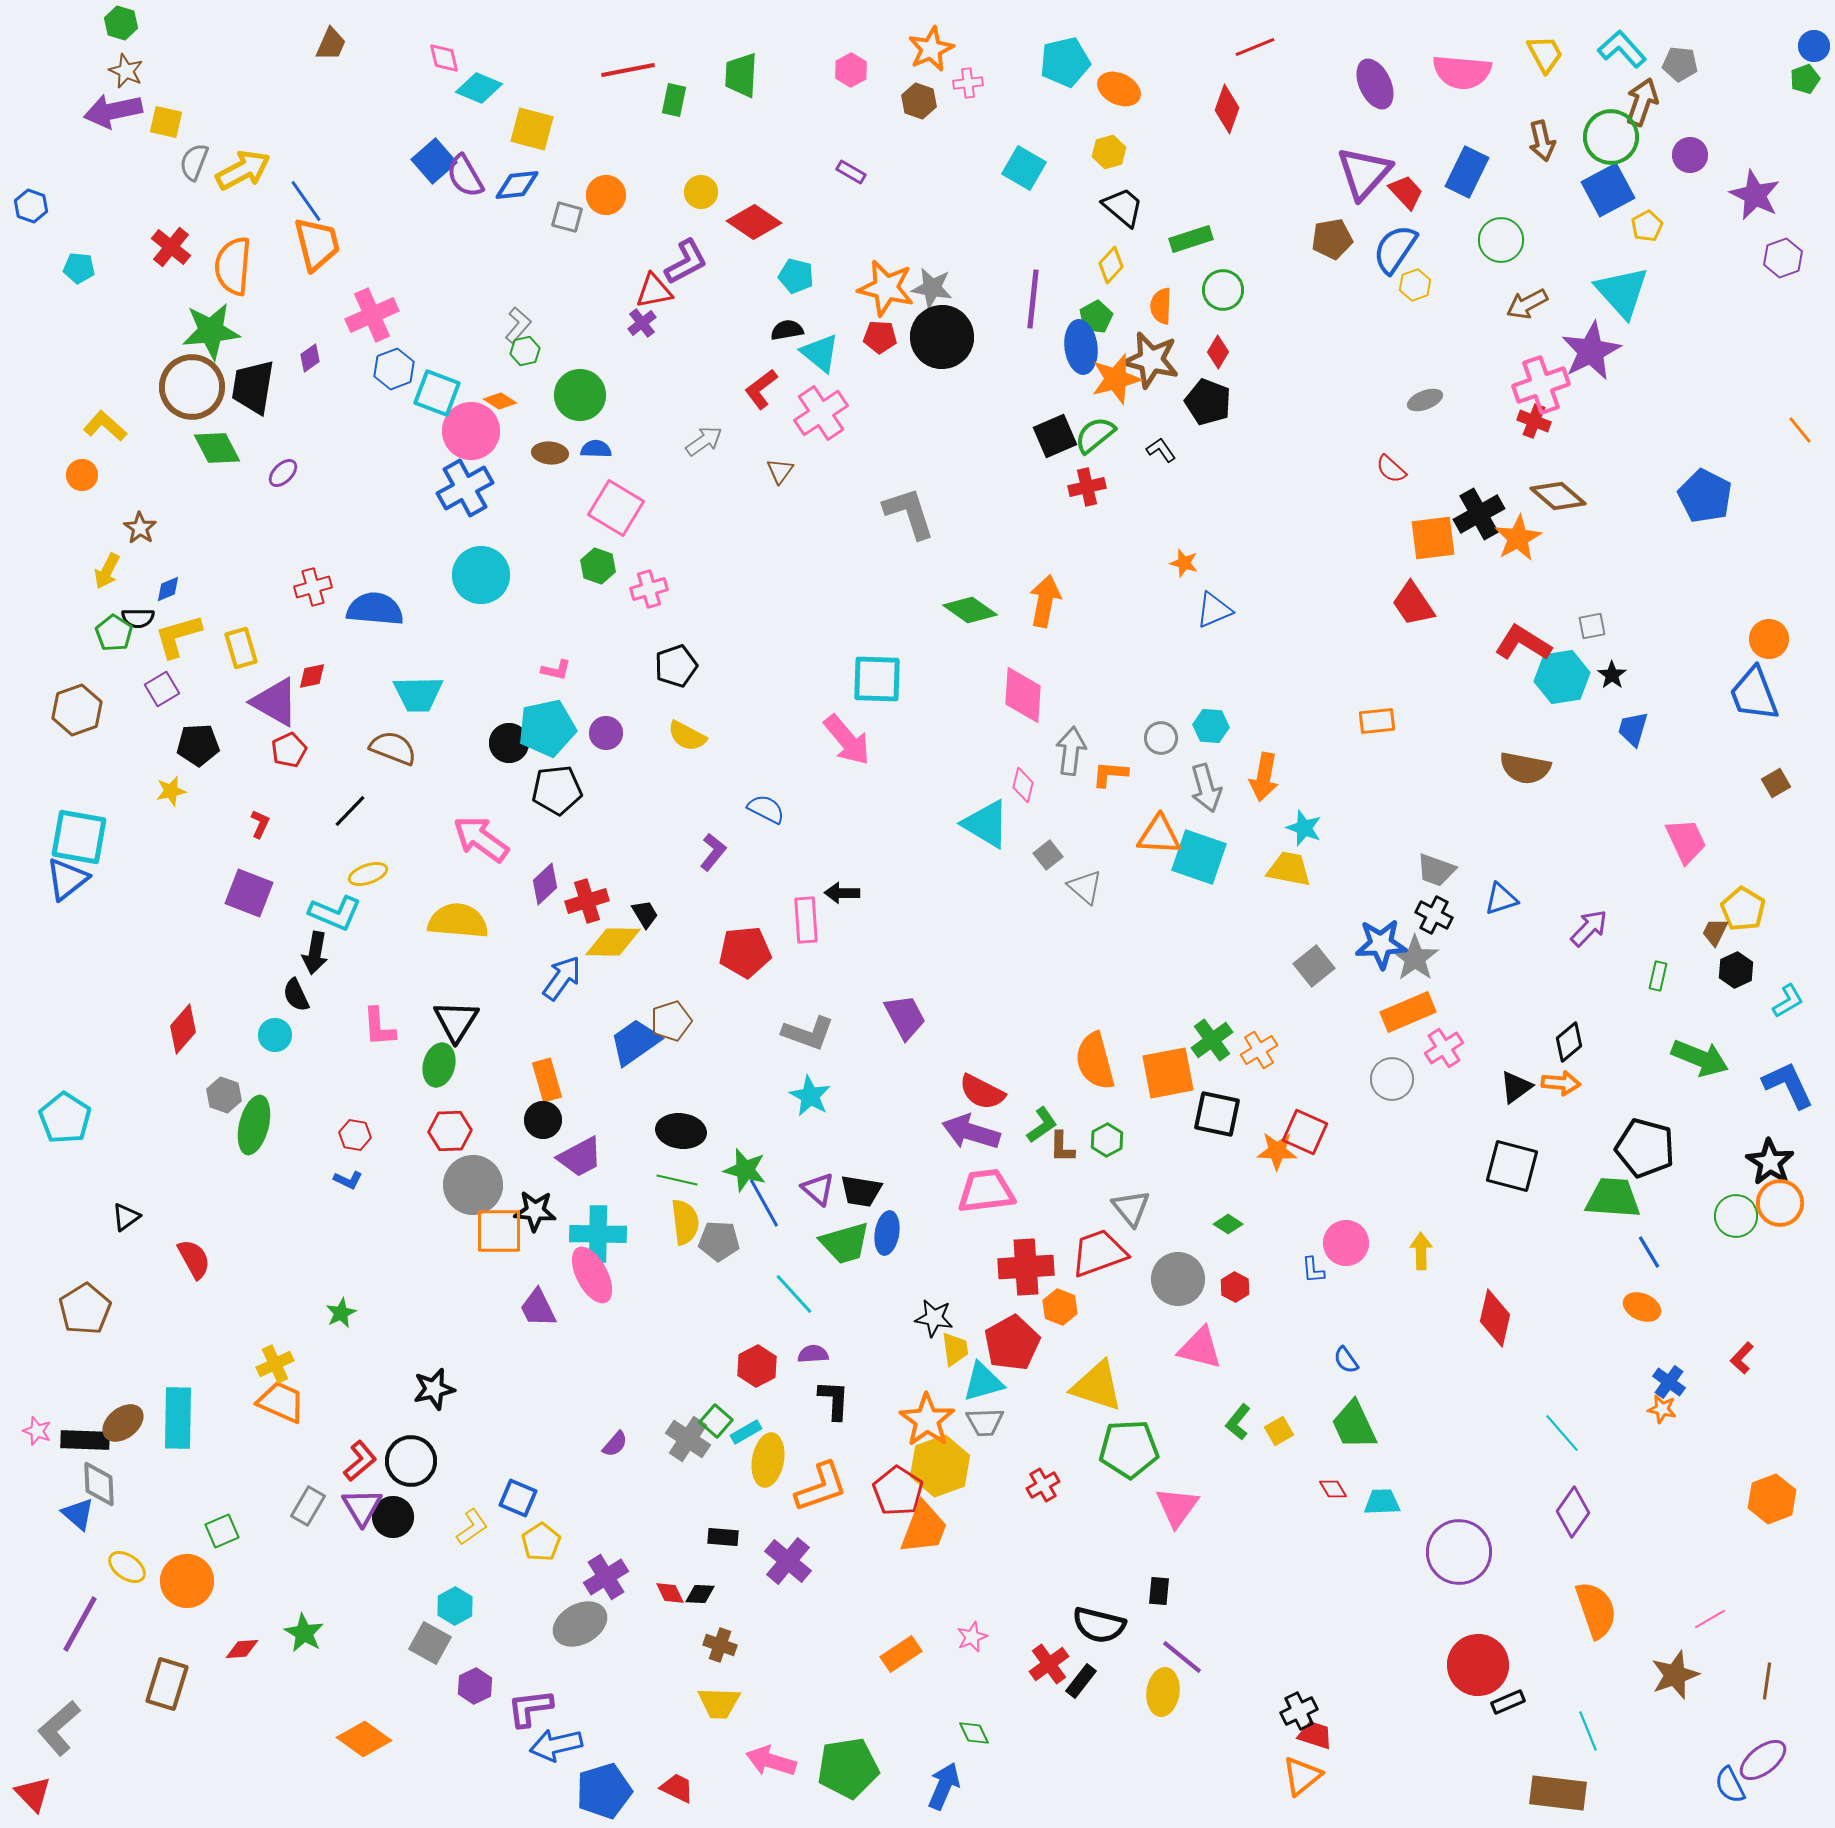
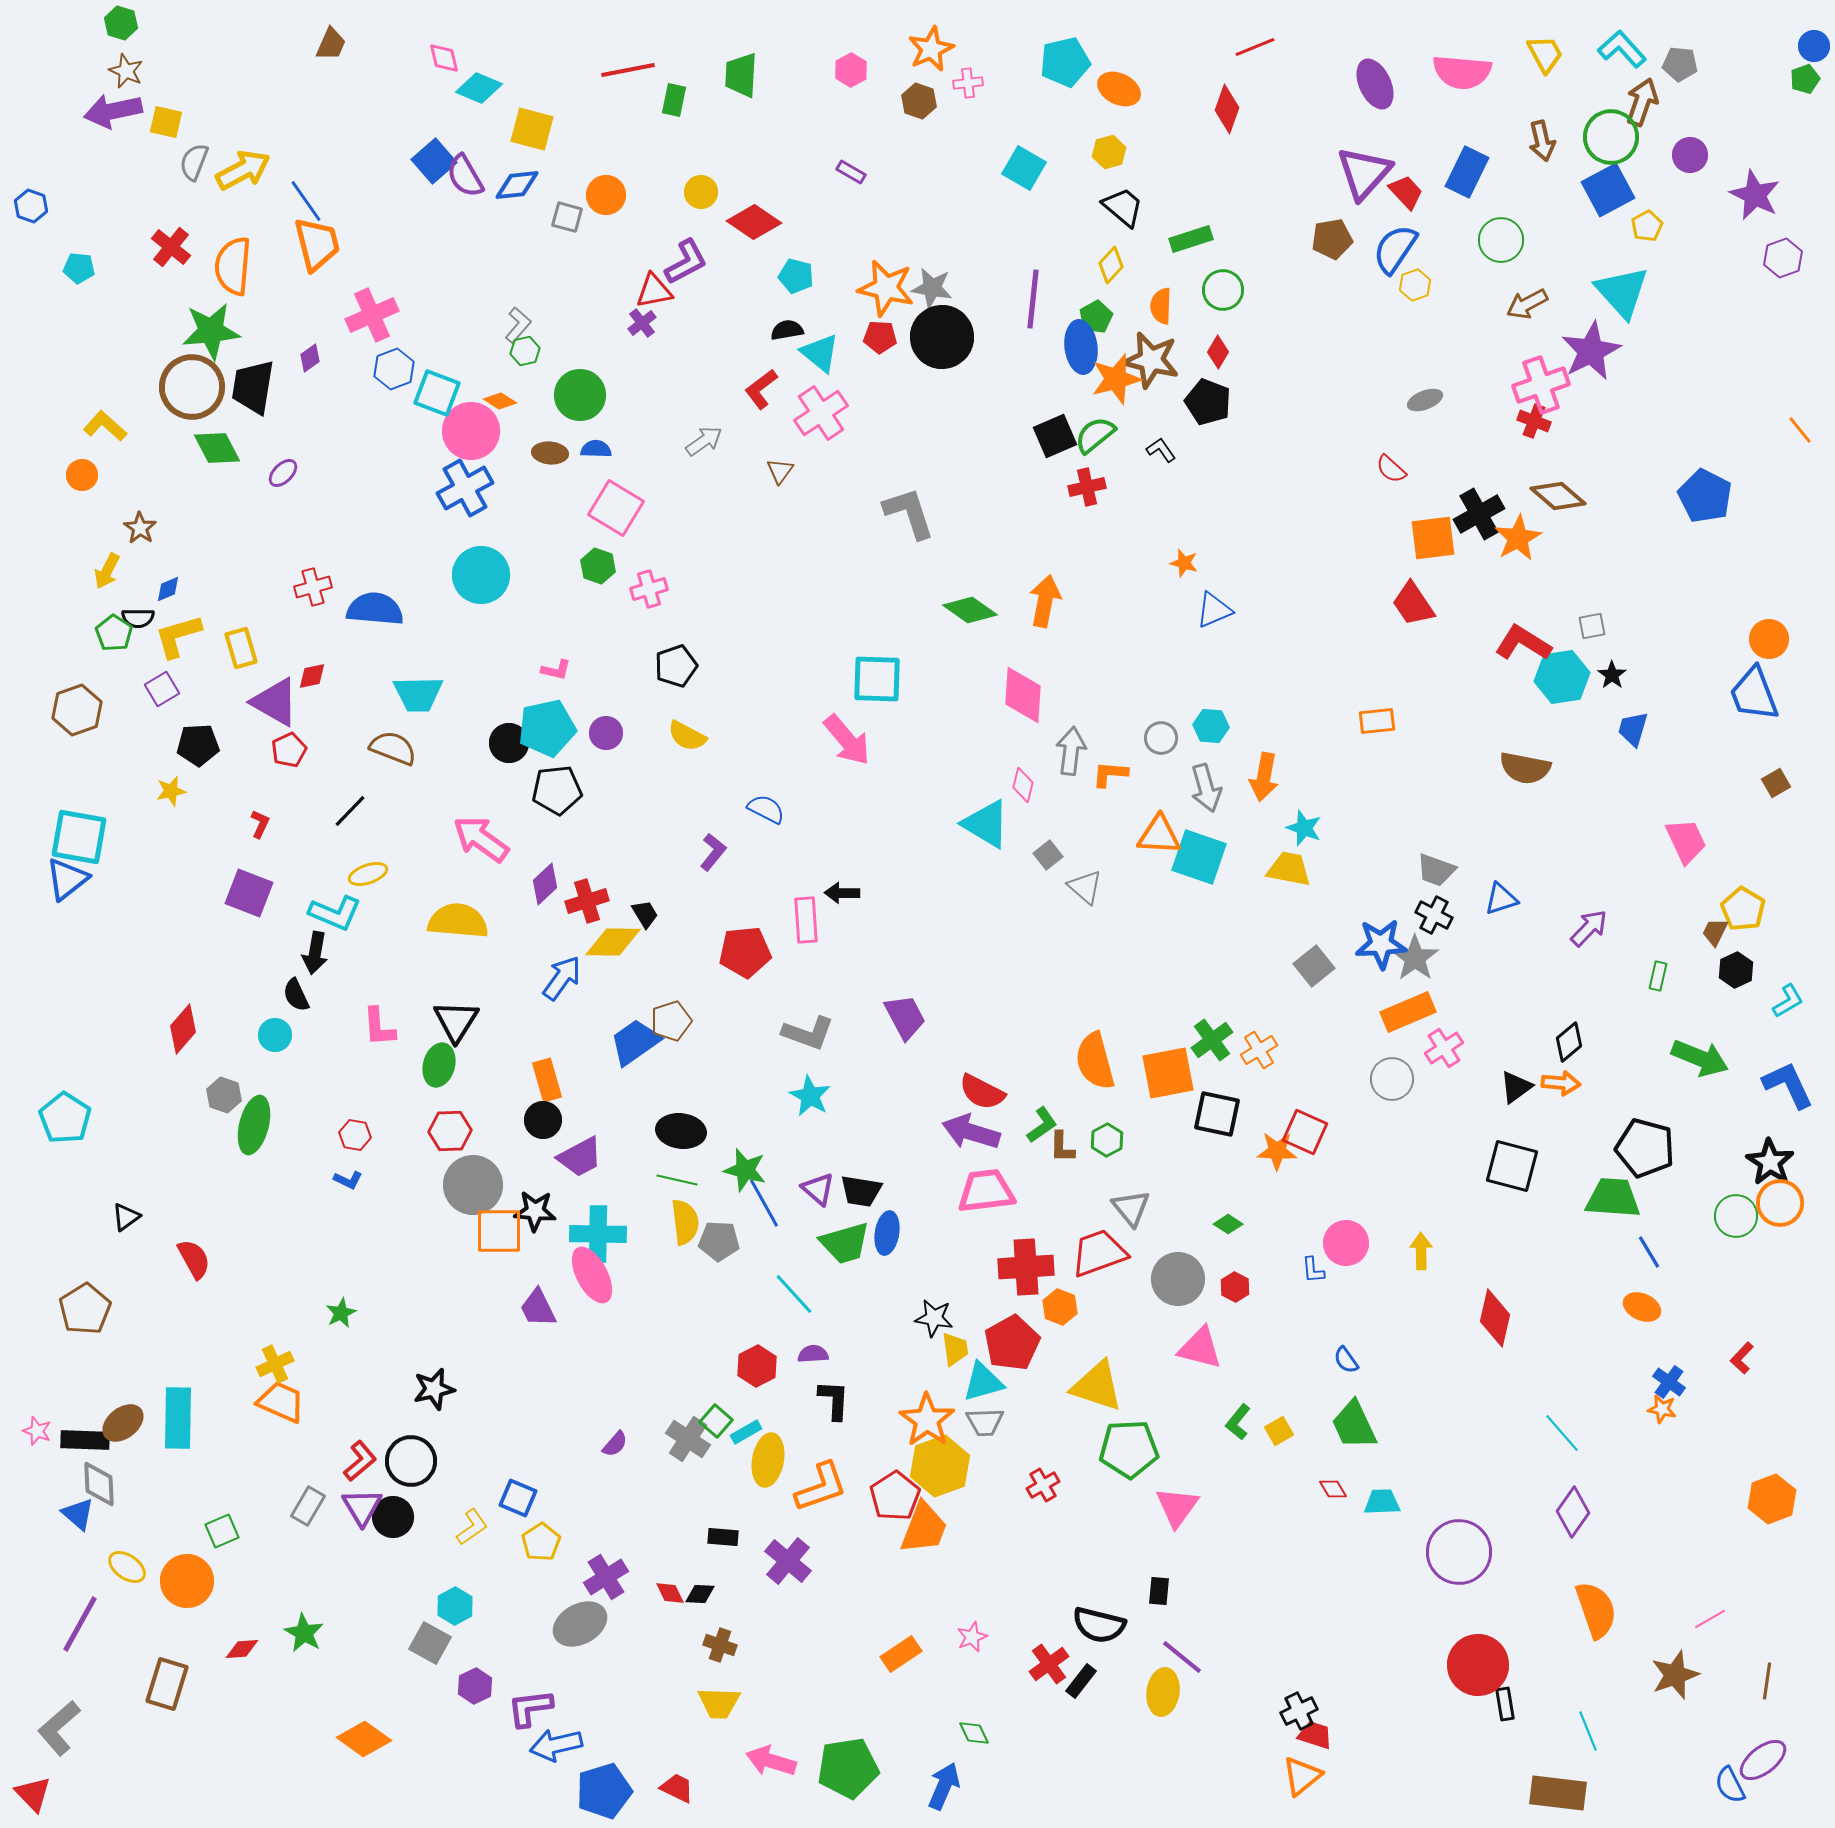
red pentagon at (898, 1491): moved 3 px left, 5 px down; rotated 6 degrees clockwise
black rectangle at (1508, 1702): moved 3 px left, 2 px down; rotated 76 degrees counterclockwise
